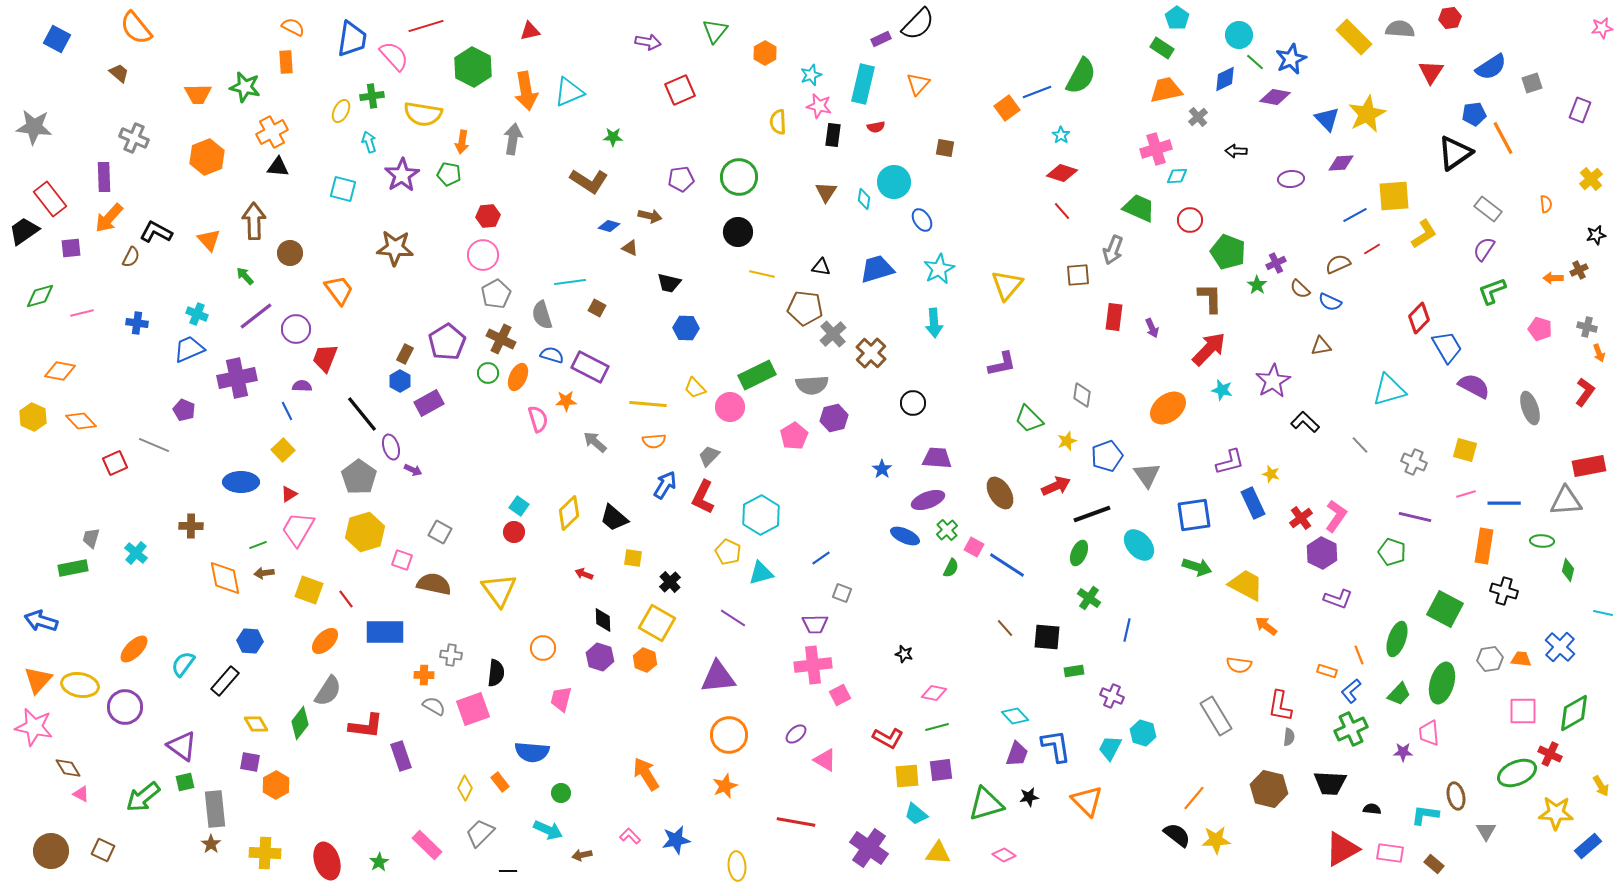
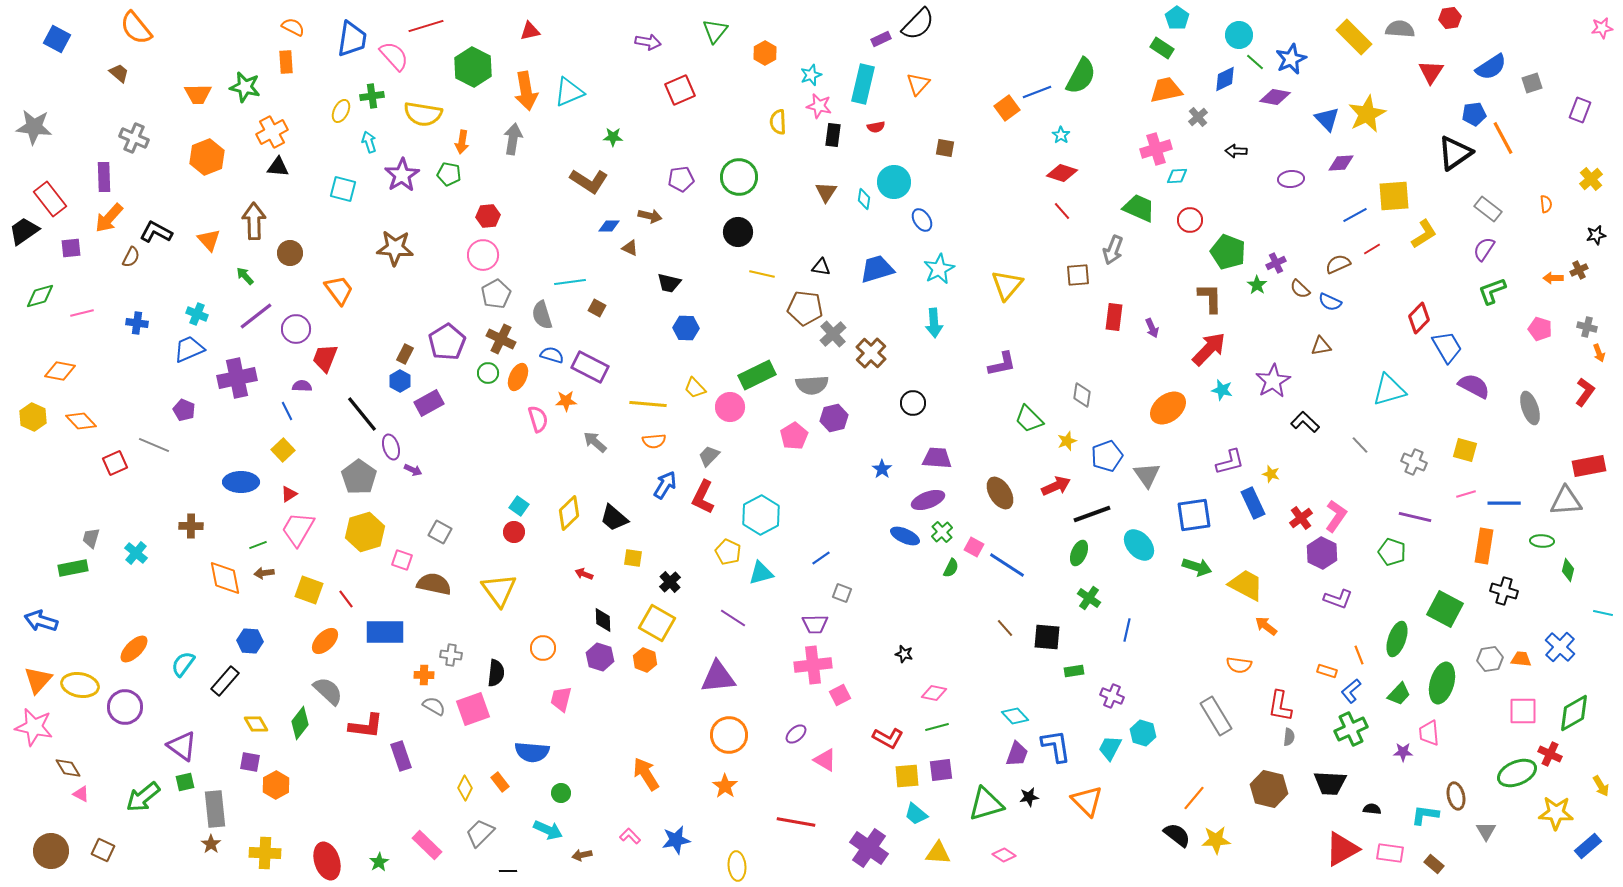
blue diamond at (609, 226): rotated 15 degrees counterclockwise
green cross at (947, 530): moved 5 px left, 2 px down
gray semicircle at (328, 691): rotated 80 degrees counterclockwise
orange star at (725, 786): rotated 15 degrees counterclockwise
